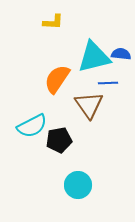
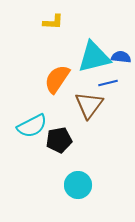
blue semicircle: moved 3 px down
blue line: rotated 12 degrees counterclockwise
brown triangle: rotated 12 degrees clockwise
